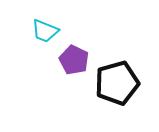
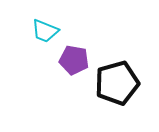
purple pentagon: rotated 16 degrees counterclockwise
